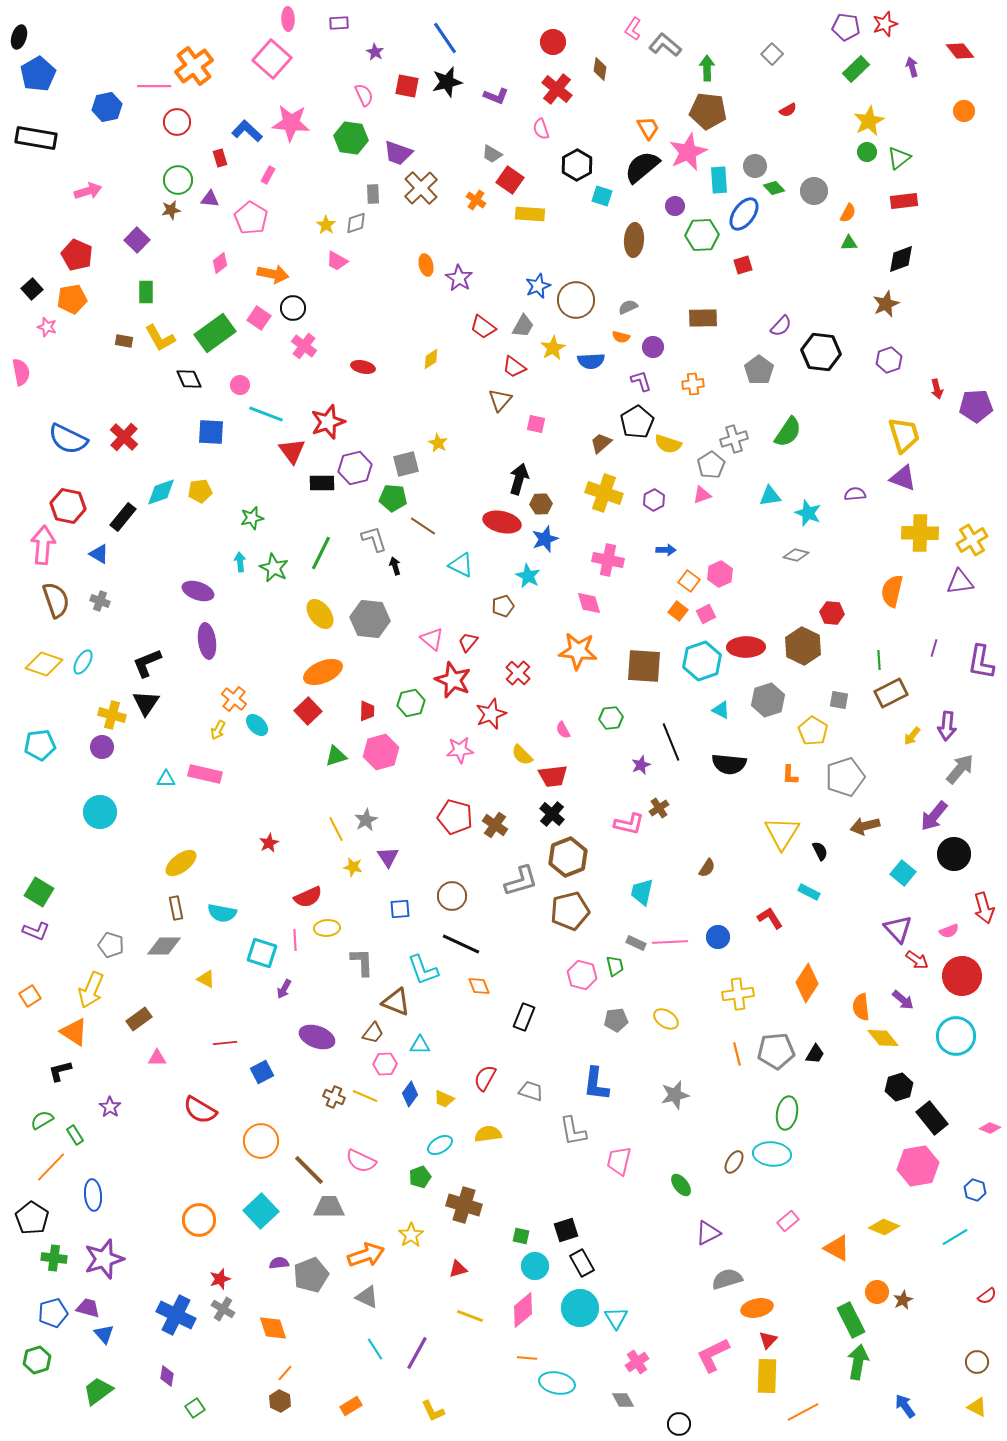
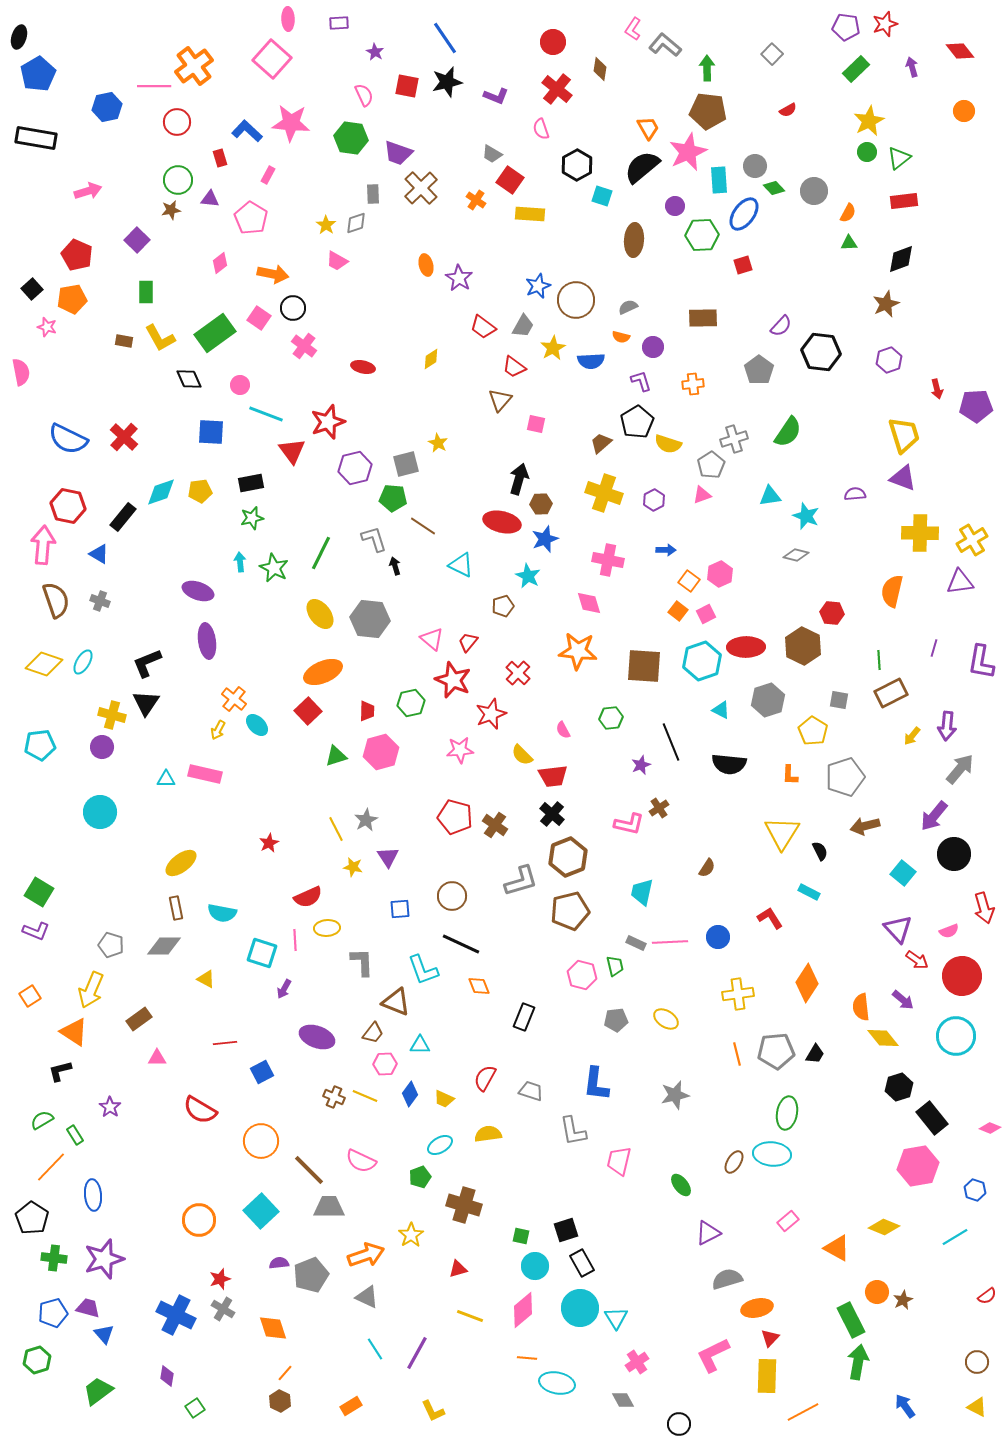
black rectangle at (322, 483): moved 71 px left; rotated 10 degrees counterclockwise
cyan star at (808, 513): moved 2 px left, 3 px down
red triangle at (768, 1340): moved 2 px right, 2 px up
